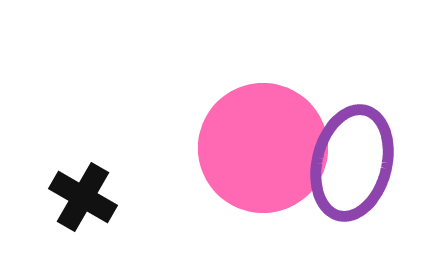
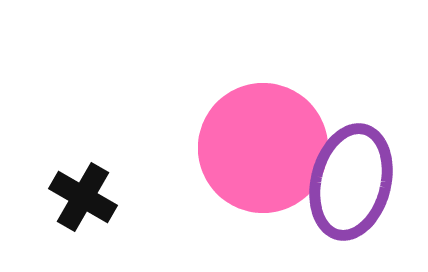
purple ellipse: moved 1 px left, 19 px down
